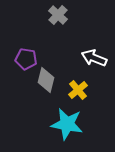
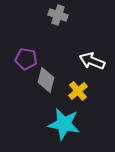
gray cross: rotated 24 degrees counterclockwise
white arrow: moved 2 px left, 3 px down
yellow cross: moved 1 px down
cyan star: moved 3 px left
